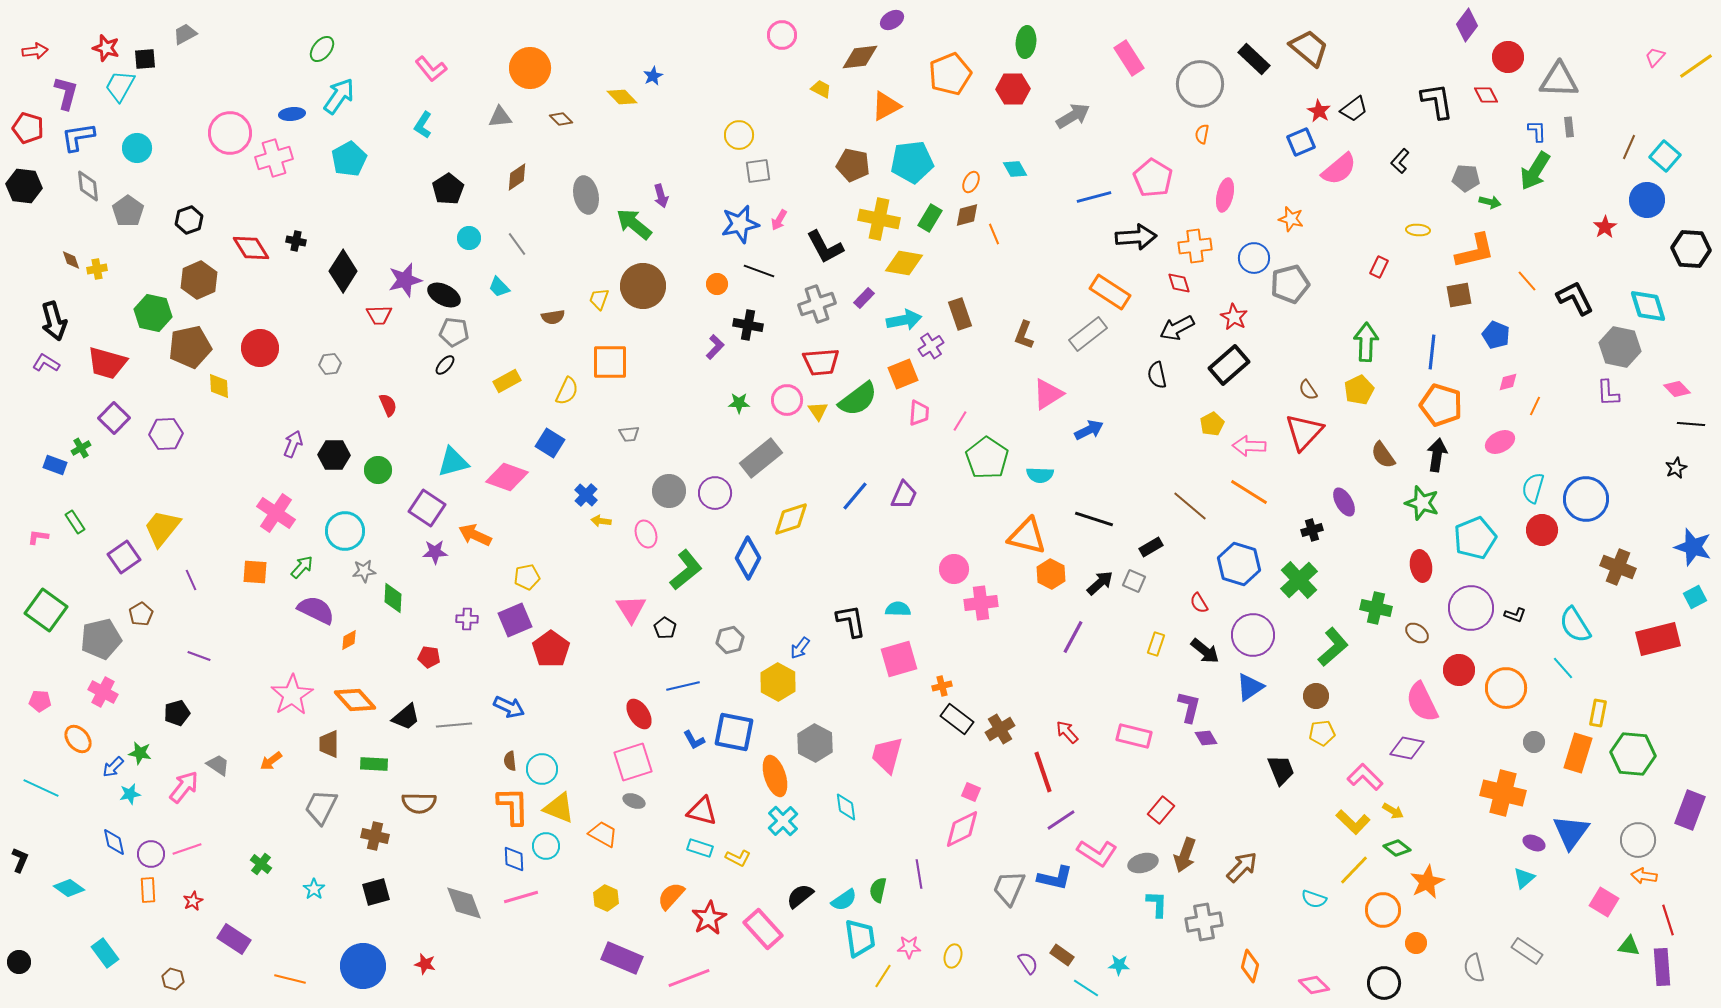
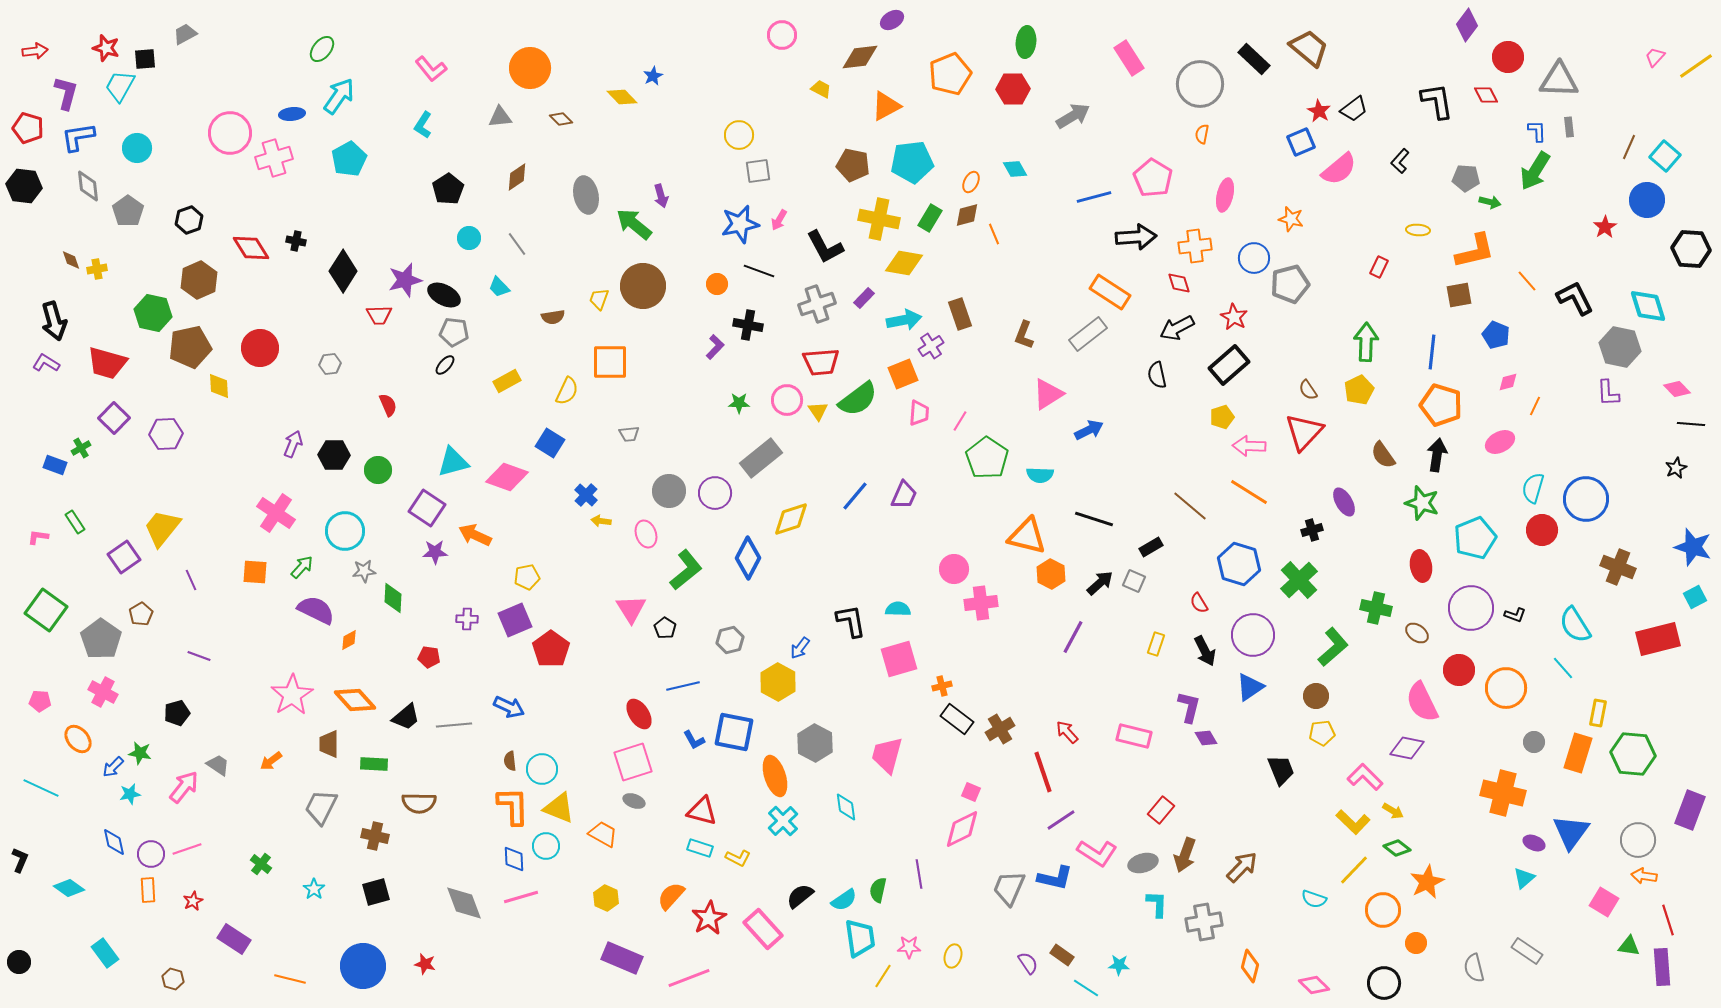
yellow pentagon at (1212, 424): moved 10 px right, 7 px up; rotated 10 degrees clockwise
gray pentagon at (101, 639): rotated 24 degrees counterclockwise
black arrow at (1205, 651): rotated 24 degrees clockwise
